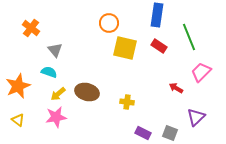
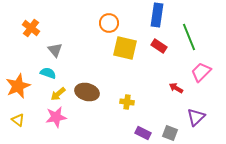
cyan semicircle: moved 1 px left, 1 px down
